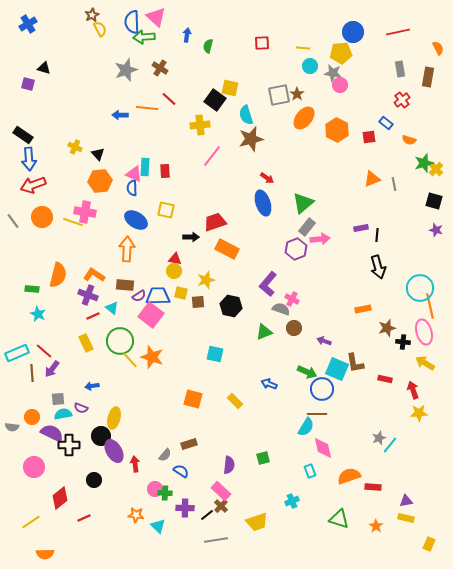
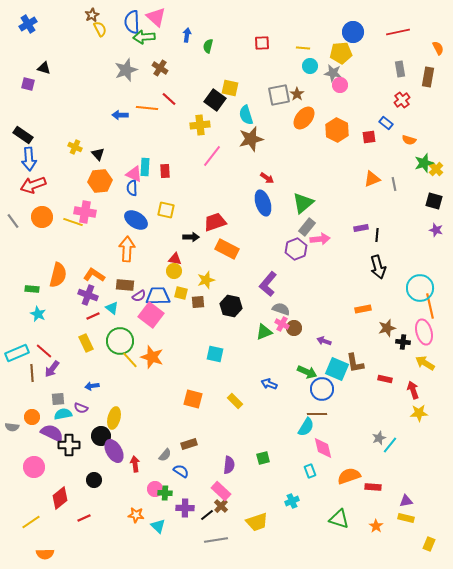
pink cross at (292, 299): moved 10 px left, 25 px down
